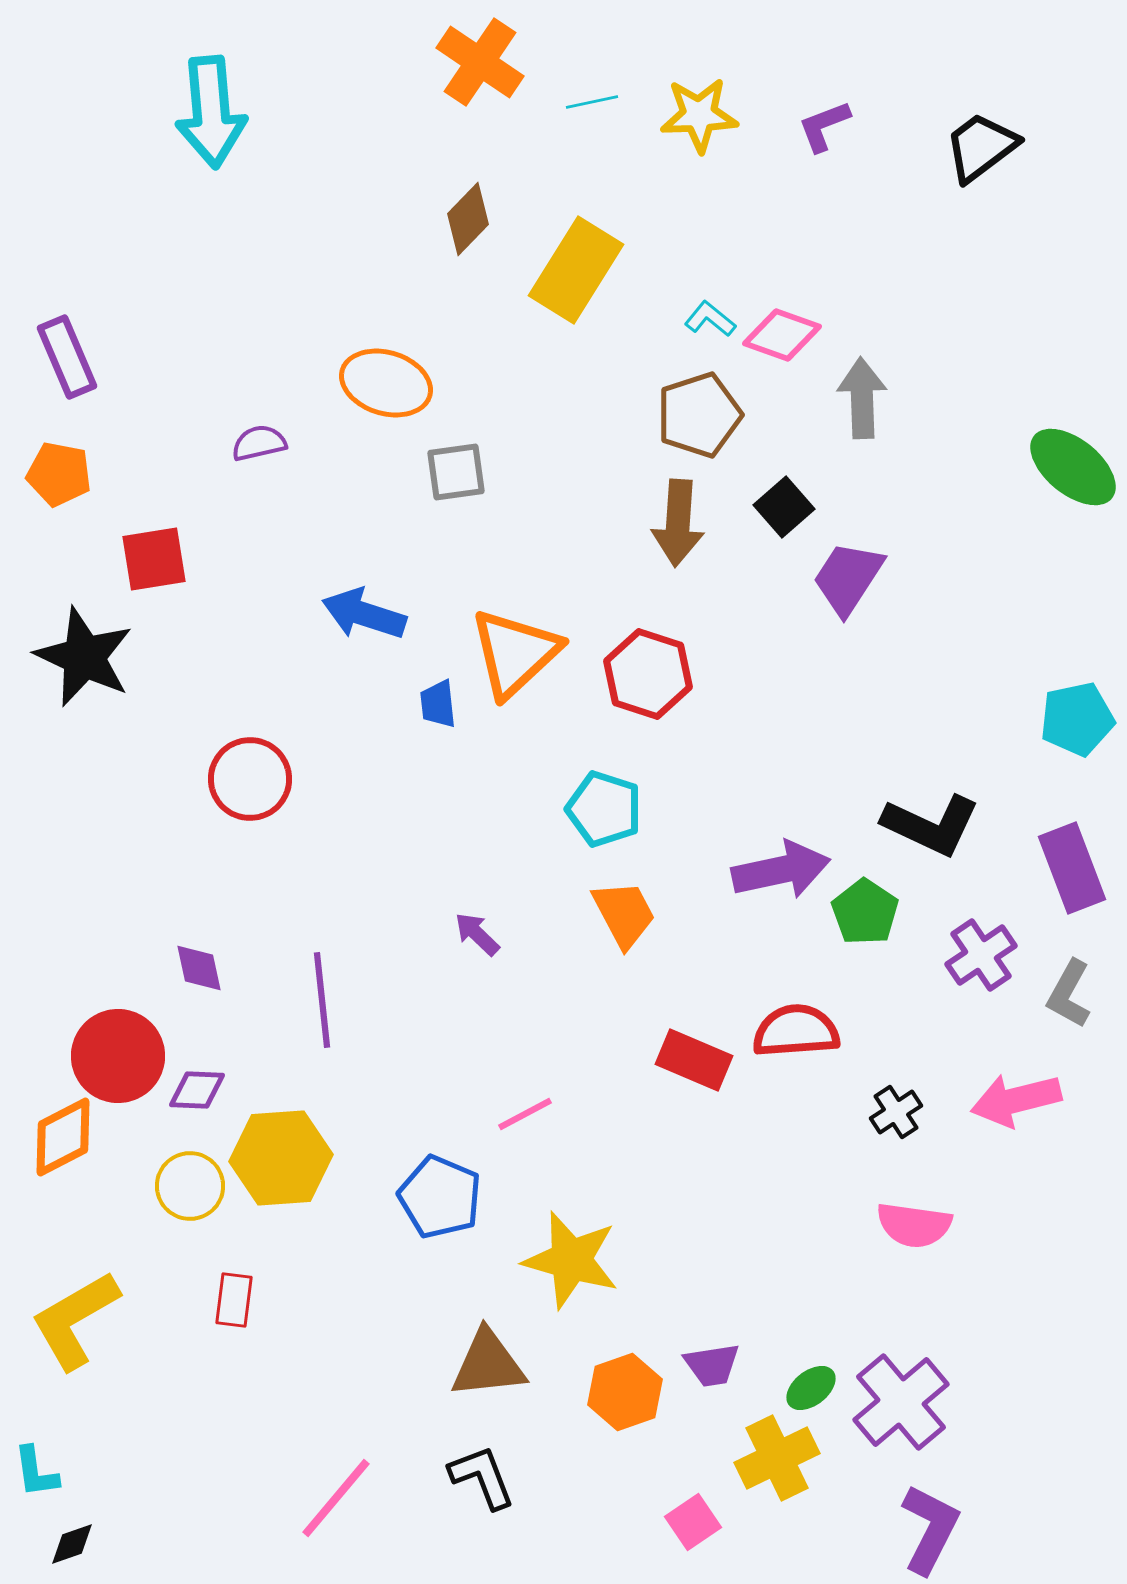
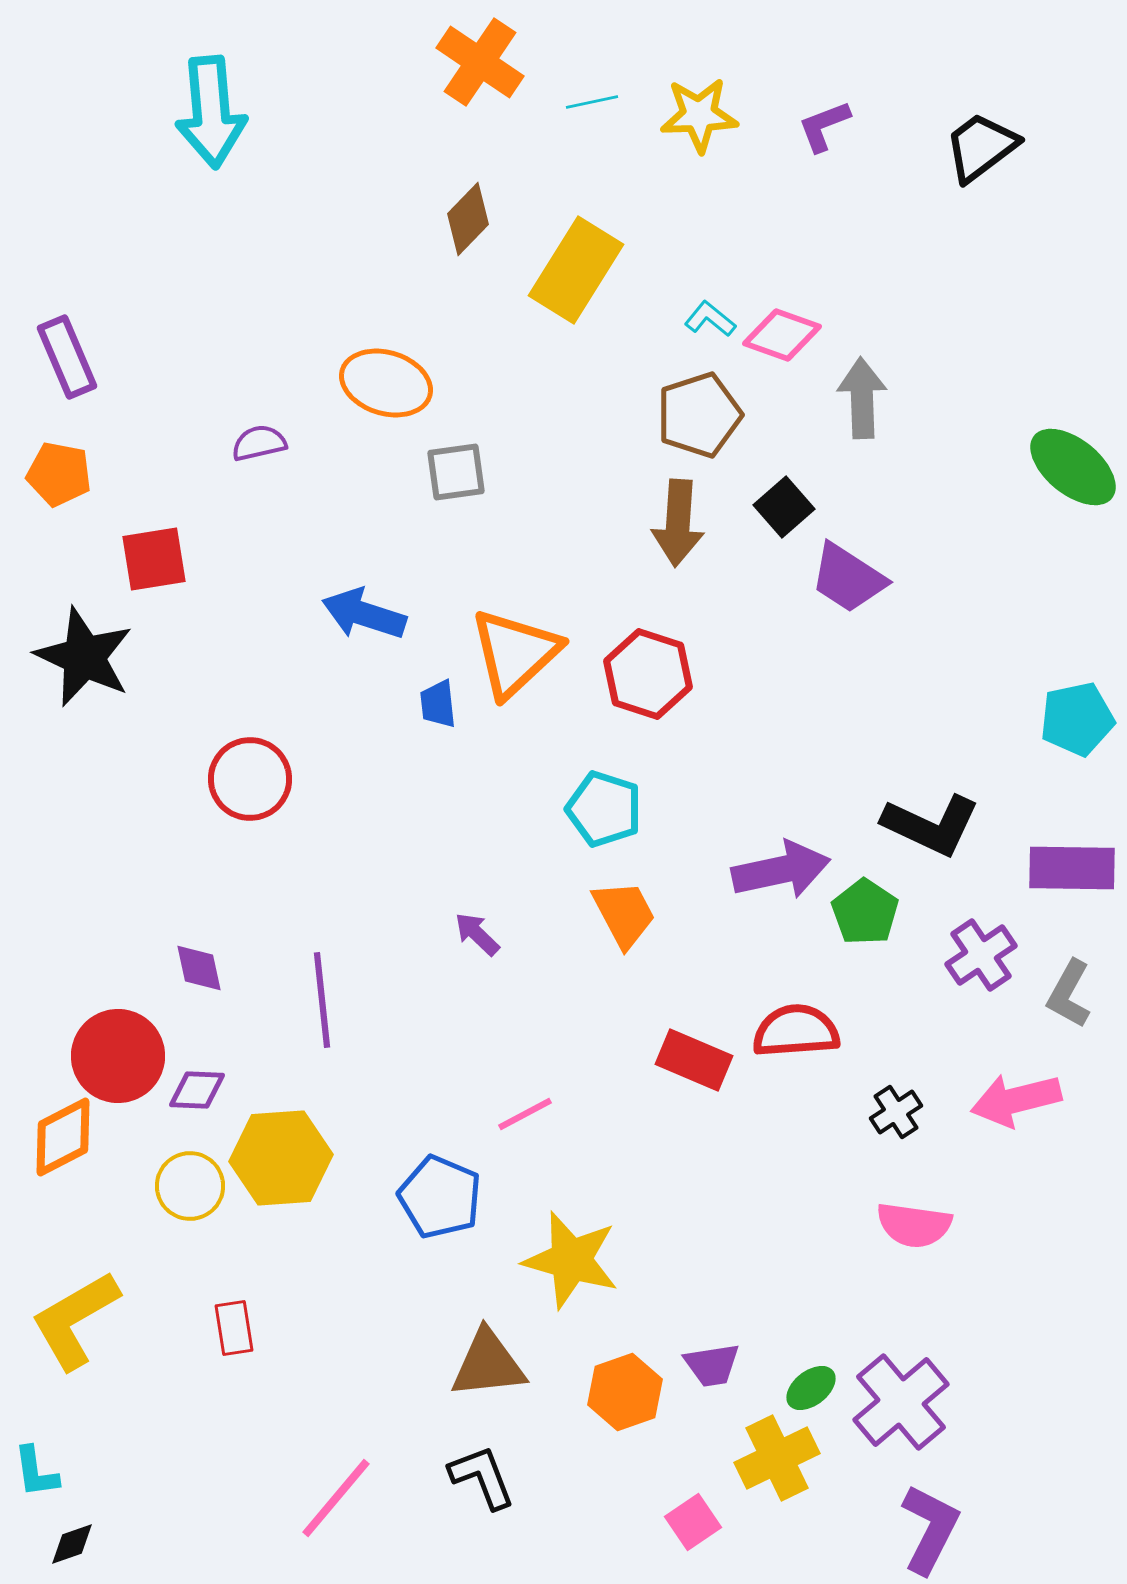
purple trapezoid at (848, 578): rotated 90 degrees counterclockwise
purple rectangle at (1072, 868): rotated 68 degrees counterclockwise
red rectangle at (234, 1300): moved 28 px down; rotated 16 degrees counterclockwise
